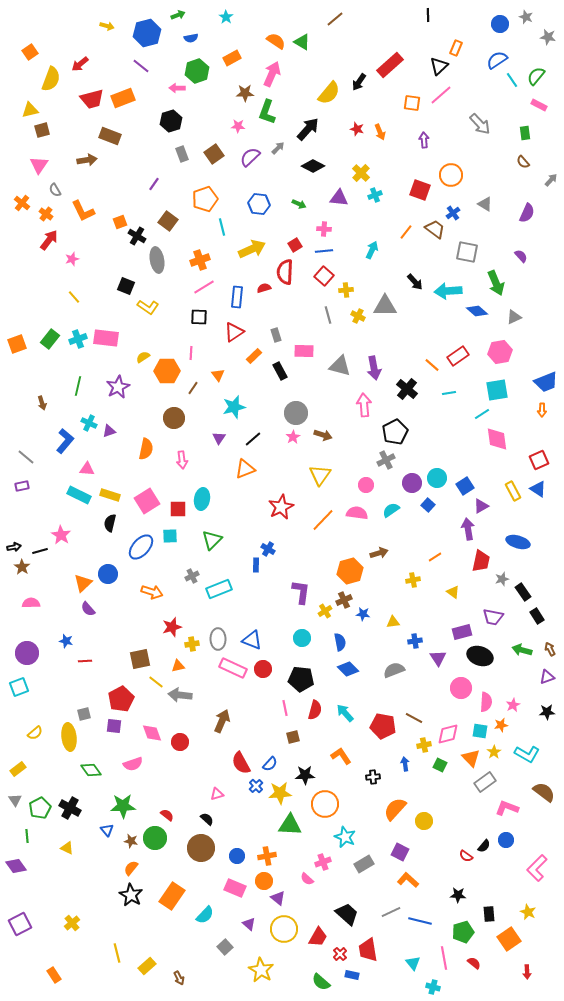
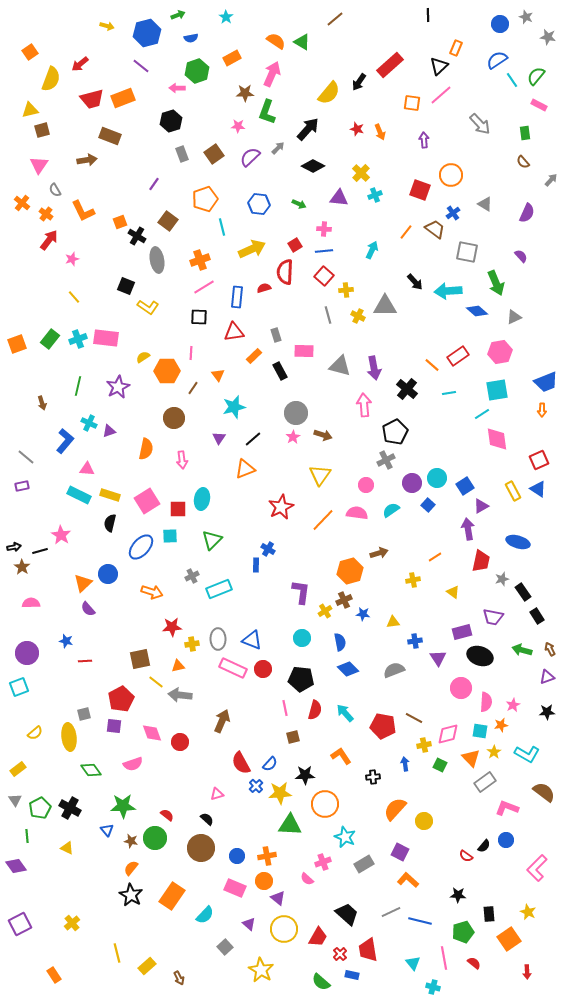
red triangle at (234, 332): rotated 25 degrees clockwise
red star at (172, 627): rotated 12 degrees clockwise
